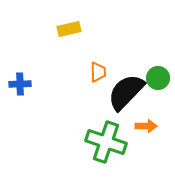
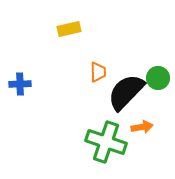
orange arrow: moved 4 px left, 1 px down; rotated 10 degrees counterclockwise
